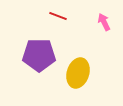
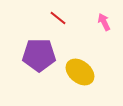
red line: moved 2 px down; rotated 18 degrees clockwise
yellow ellipse: moved 2 px right, 1 px up; rotated 68 degrees counterclockwise
